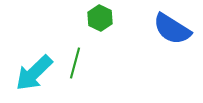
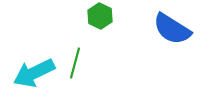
green hexagon: moved 2 px up
cyan arrow: rotated 18 degrees clockwise
